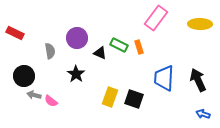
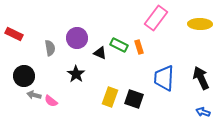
red rectangle: moved 1 px left, 1 px down
gray semicircle: moved 3 px up
black arrow: moved 3 px right, 2 px up
blue arrow: moved 2 px up
